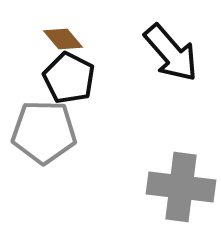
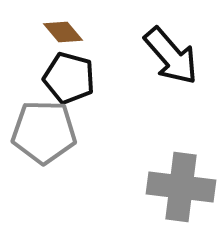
brown diamond: moved 7 px up
black arrow: moved 3 px down
black pentagon: rotated 12 degrees counterclockwise
